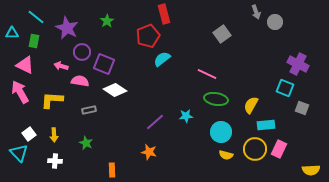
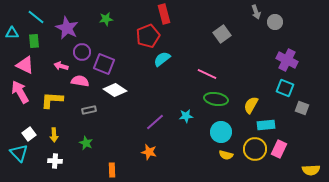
green star at (107, 21): moved 1 px left, 2 px up; rotated 24 degrees clockwise
green rectangle at (34, 41): rotated 16 degrees counterclockwise
purple cross at (298, 64): moved 11 px left, 4 px up
